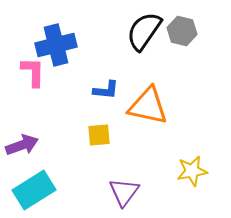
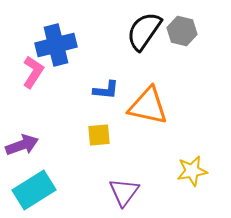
pink L-shape: rotated 32 degrees clockwise
